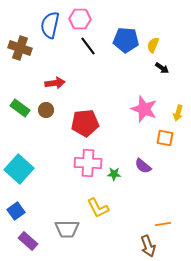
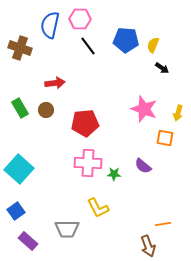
green rectangle: rotated 24 degrees clockwise
